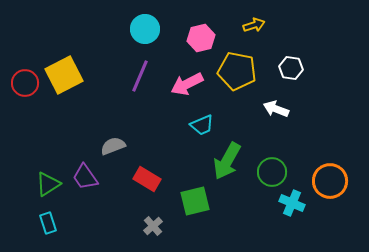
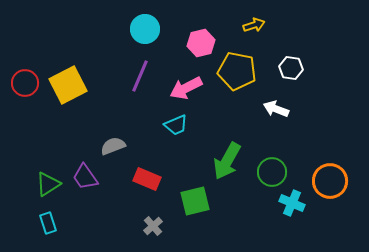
pink hexagon: moved 5 px down
yellow square: moved 4 px right, 10 px down
pink arrow: moved 1 px left, 4 px down
cyan trapezoid: moved 26 px left
red rectangle: rotated 8 degrees counterclockwise
